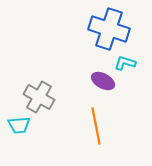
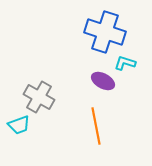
blue cross: moved 4 px left, 3 px down
cyan trapezoid: rotated 15 degrees counterclockwise
